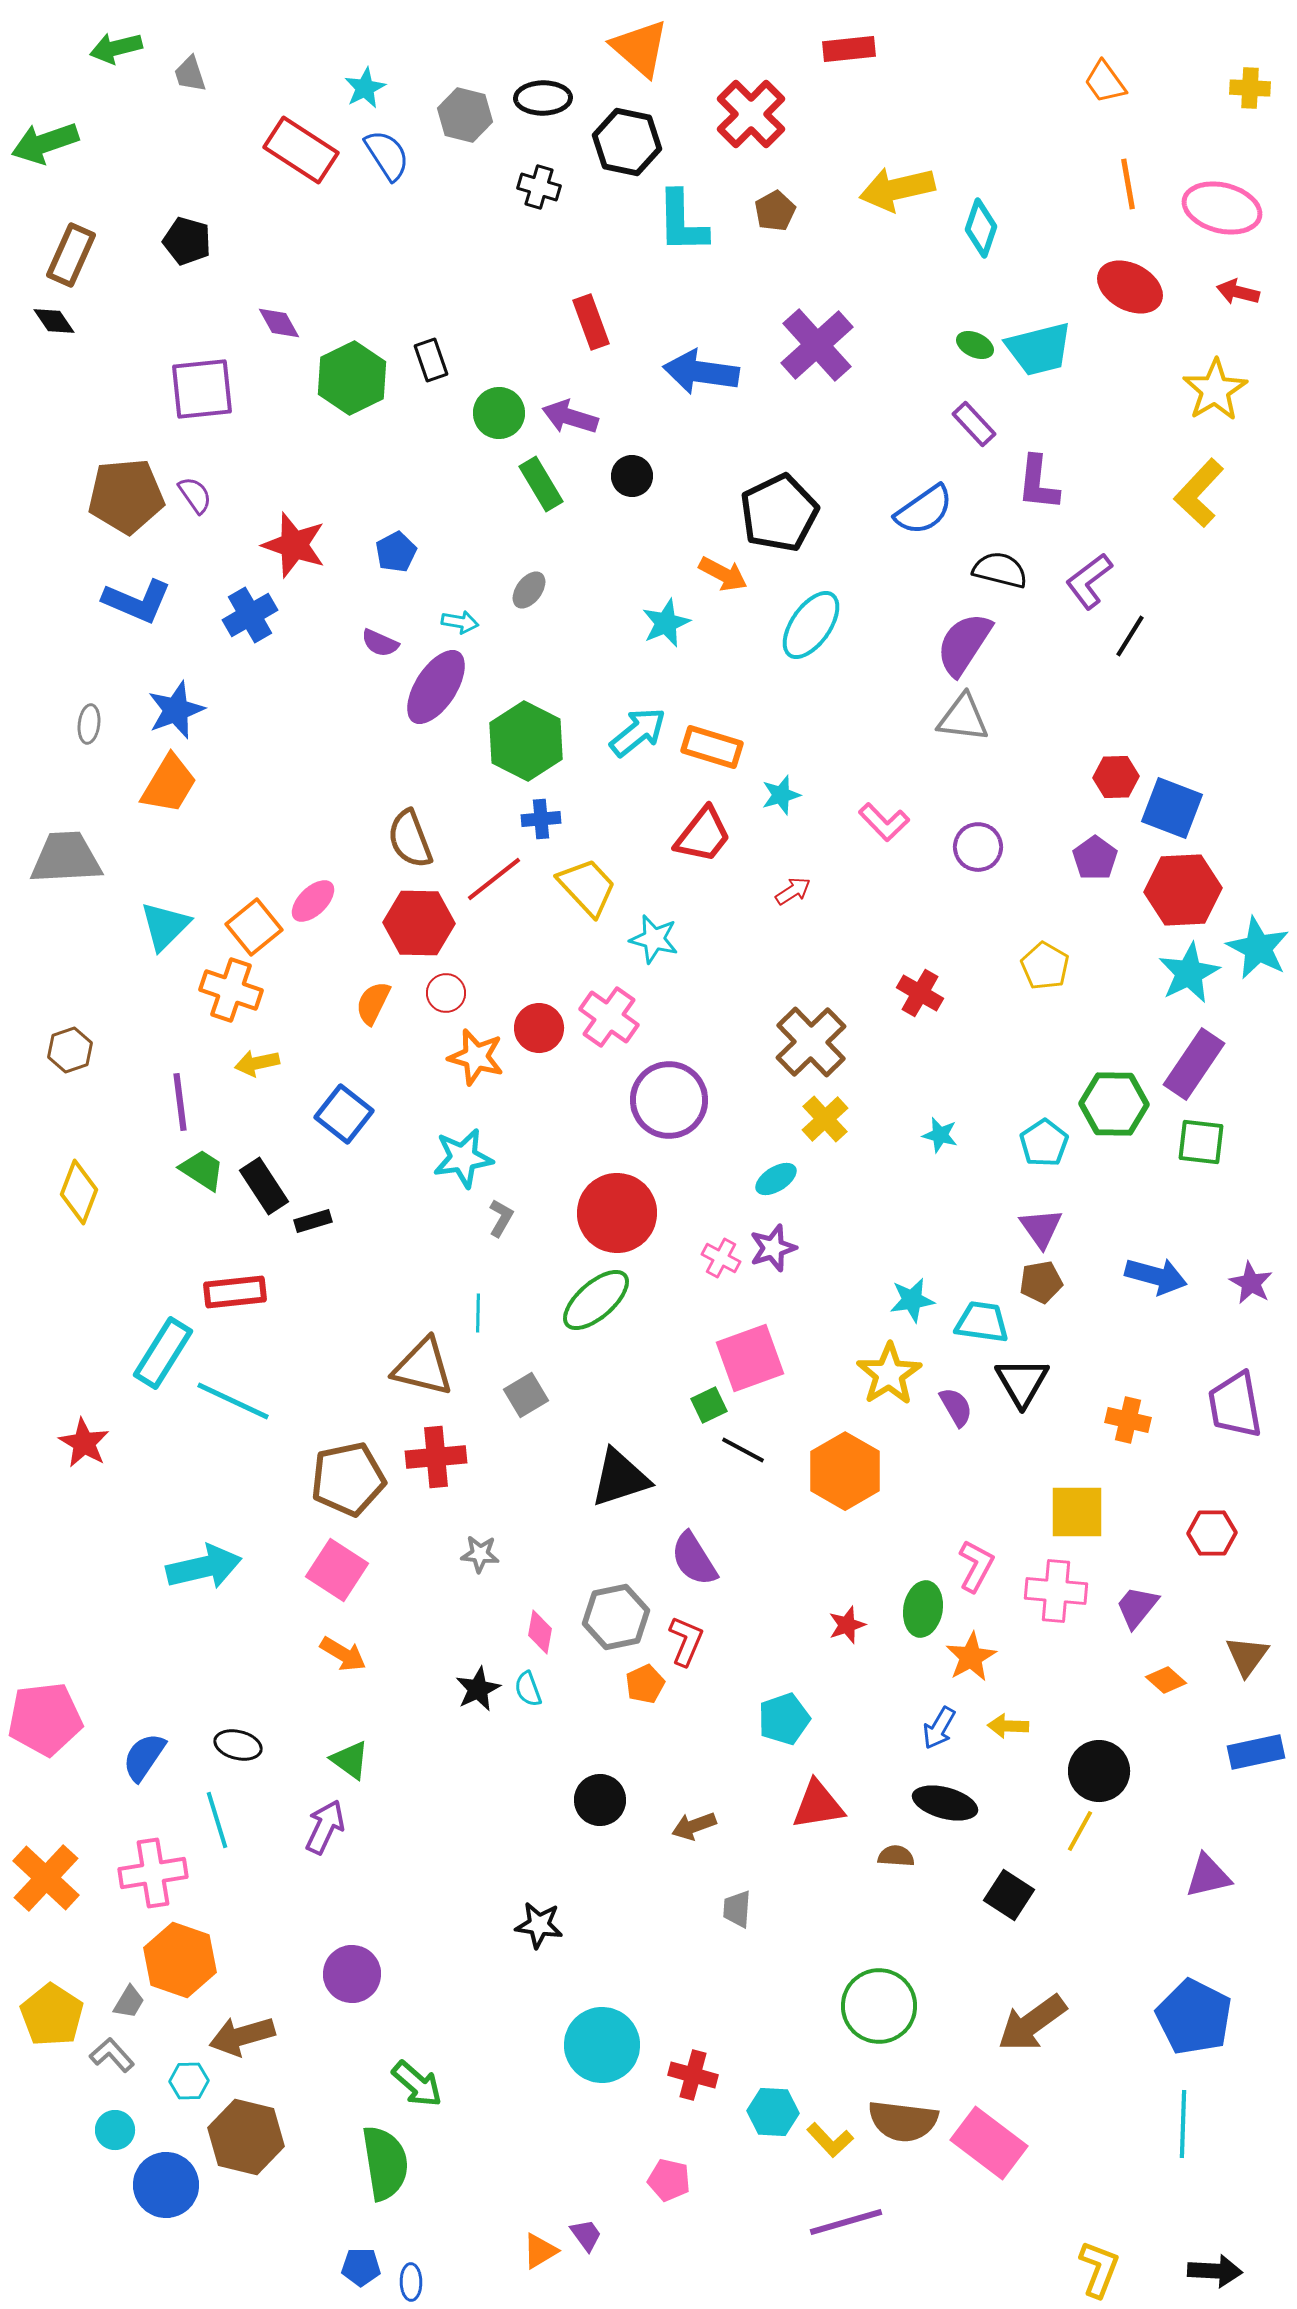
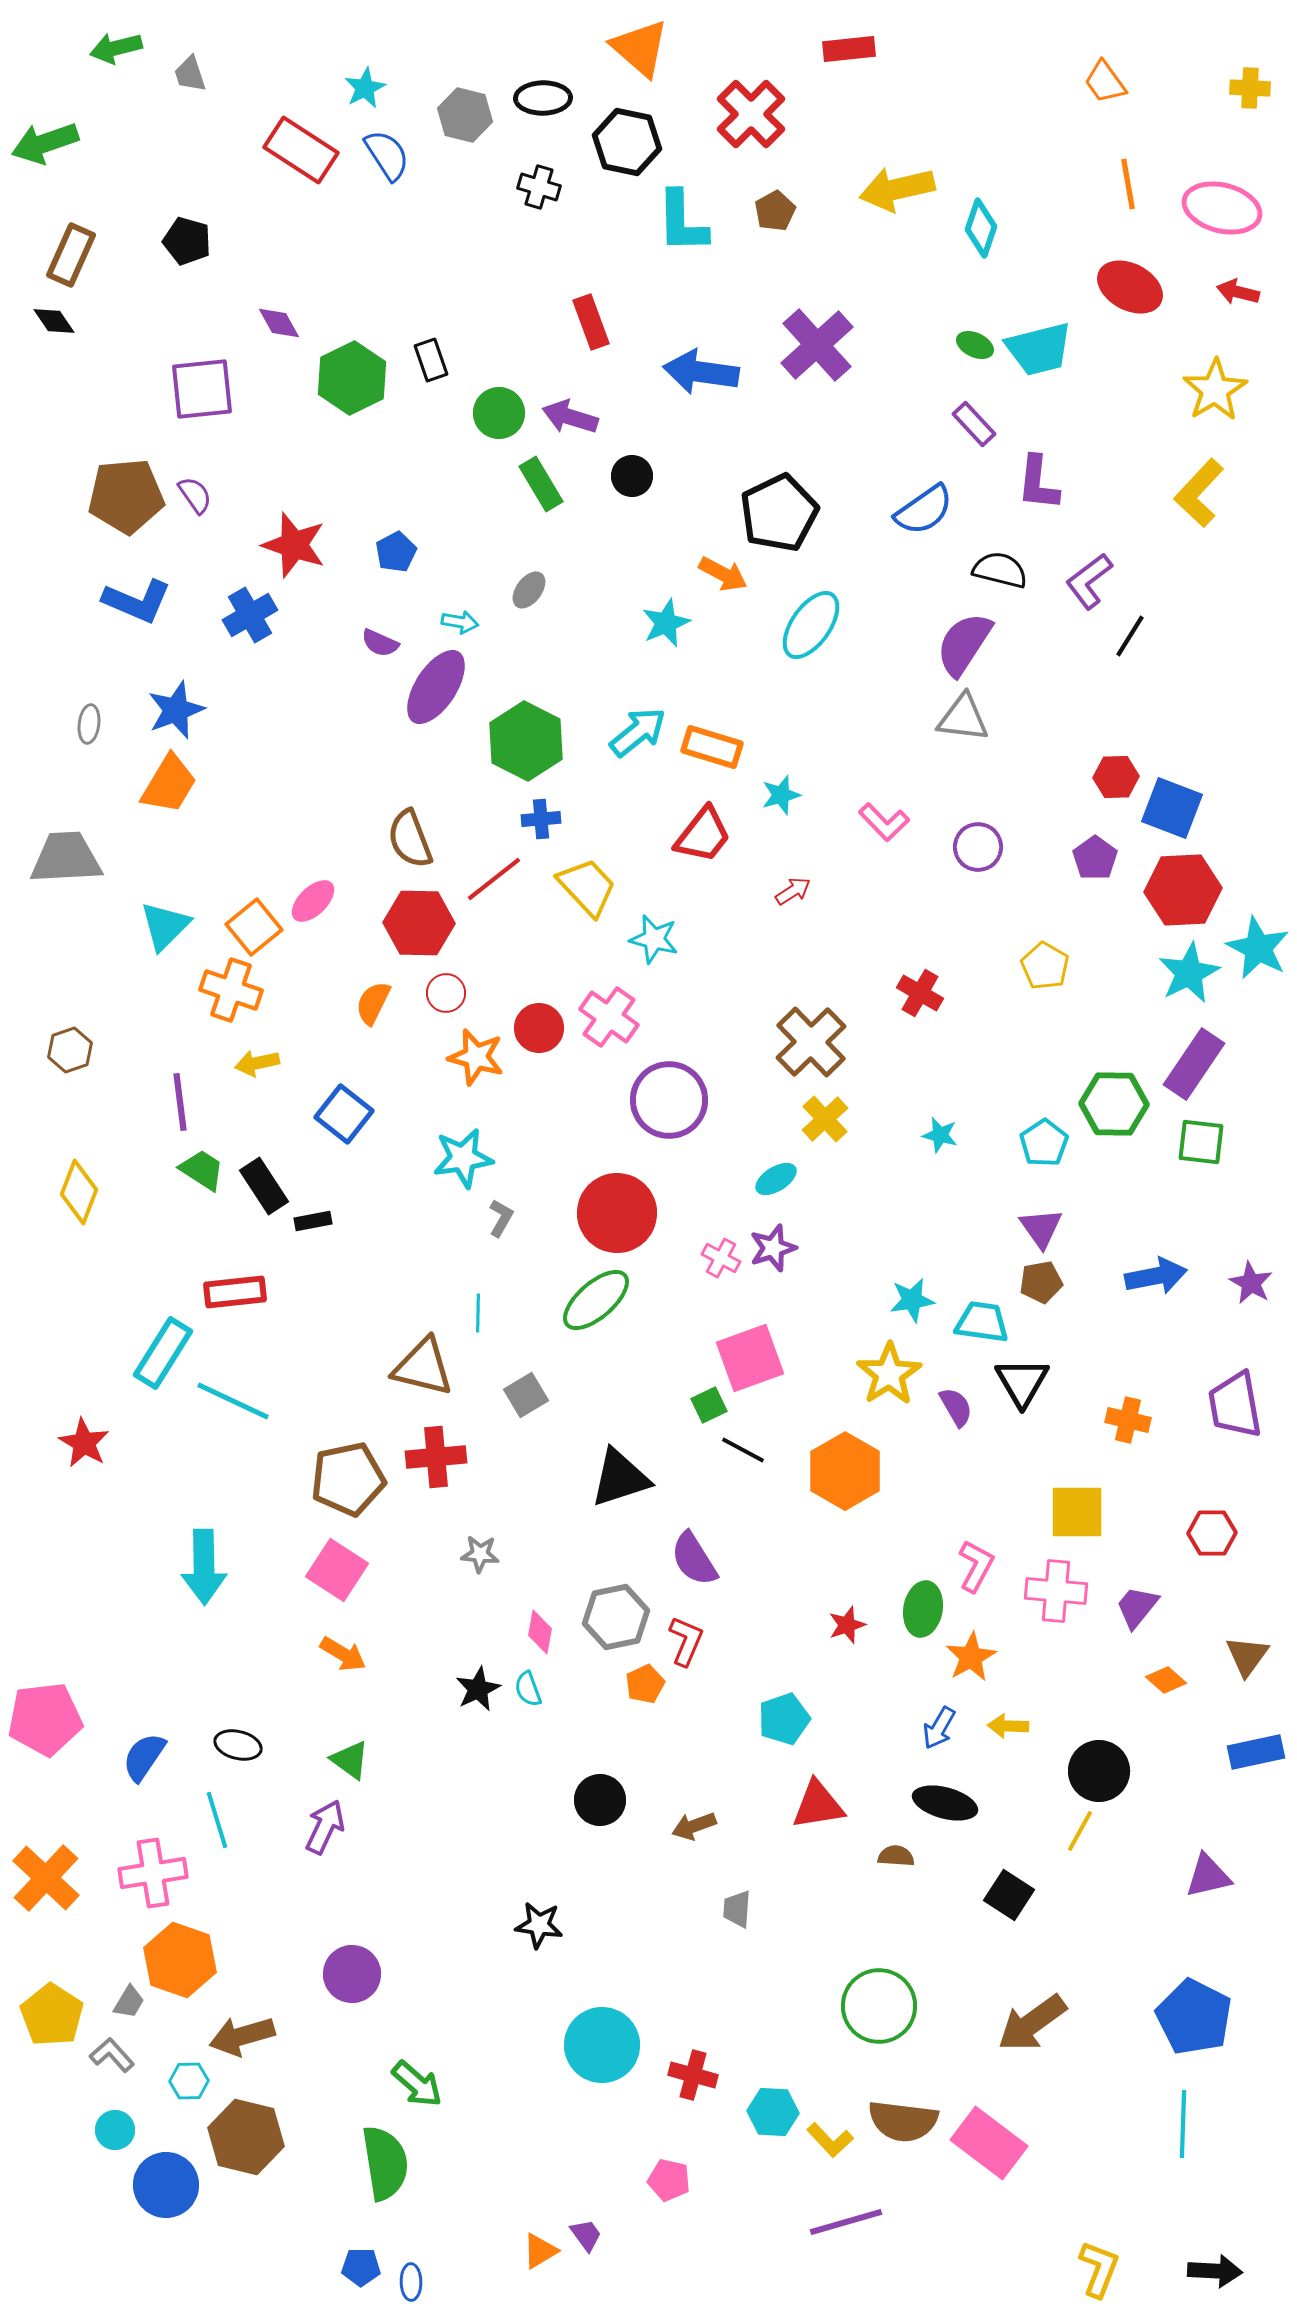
black rectangle at (313, 1221): rotated 6 degrees clockwise
blue arrow at (1156, 1276): rotated 26 degrees counterclockwise
cyan arrow at (204, 1567): rotated 102 degrees clockwise
